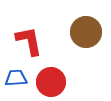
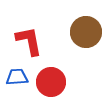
blue trapezoid: moved 1 px right, 1 px up
